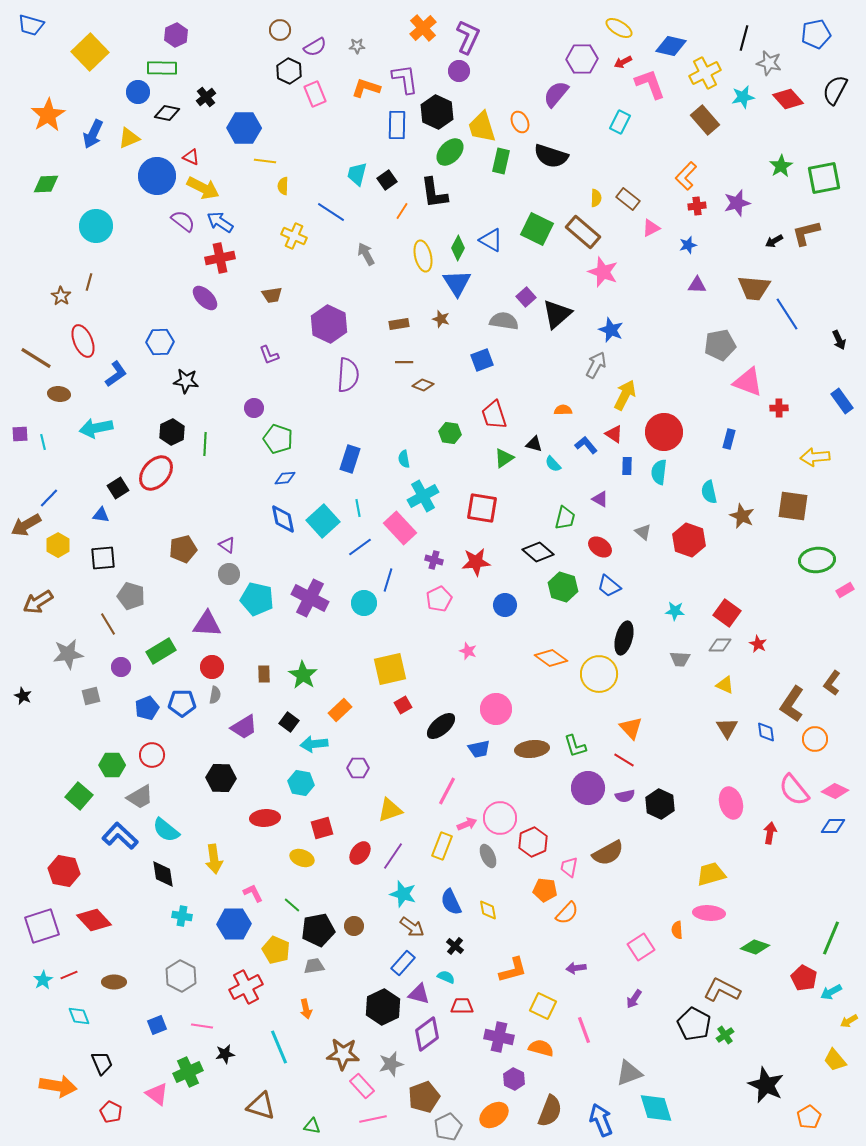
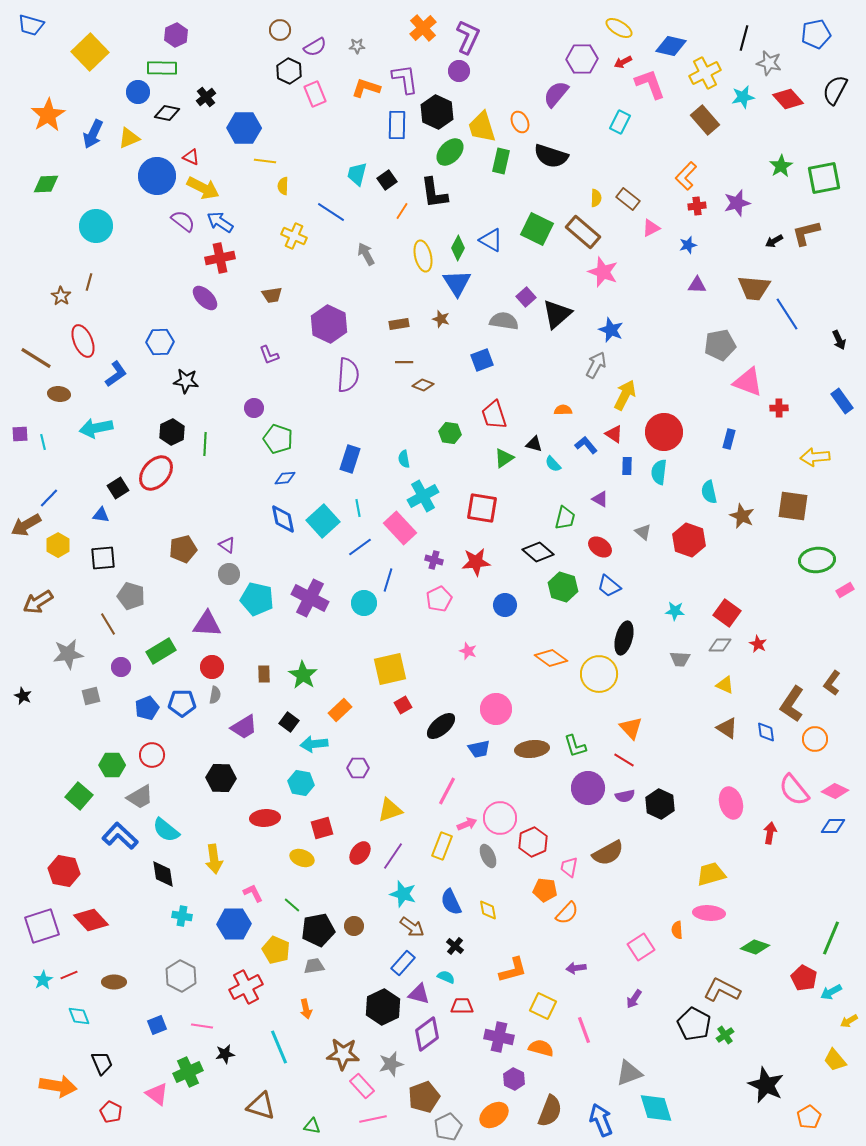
brown triangle at (727, 728): rotated 25 degrees counterclockwise
red diamond at (94, 920): moved 3 px left
